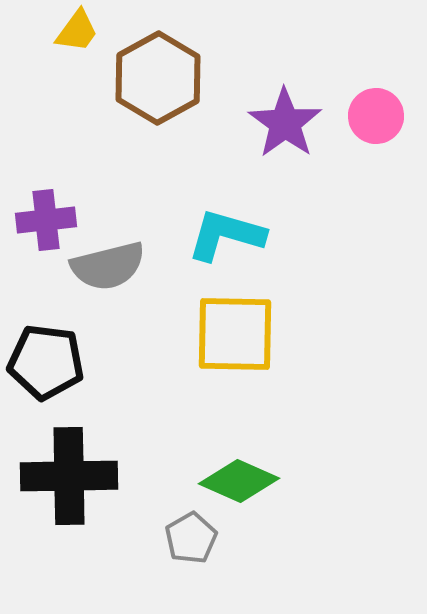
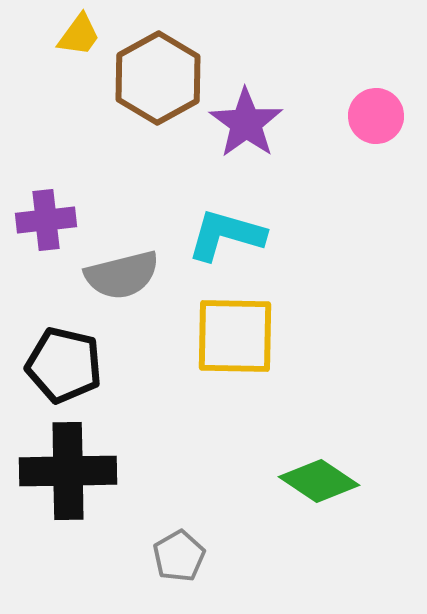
yellow trapezoid: moved 2 px right, 4 px down
purple star: moved 39 px left
gray semicircle: moved 14 px right, 9 px down
yellow square: moved 2 px down
black pentagon: moved 18 px right, 3 px down; rotated 6 degrees clockwise
black cross: moved 1 px left, 5 px up
green diamond: moved 80 px right; rotated 10 degrees clockwise
gray pentagon: moved 12 px left, 18 px down
